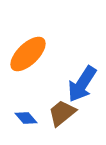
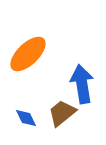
blue arrow: rotated 138 degrees clockwise
blue diamond: rotated 15 degrees clockwise
